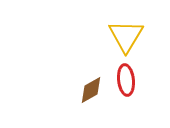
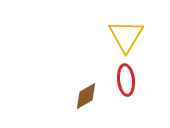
brown diamond: moved 5 px left, 6 px down
